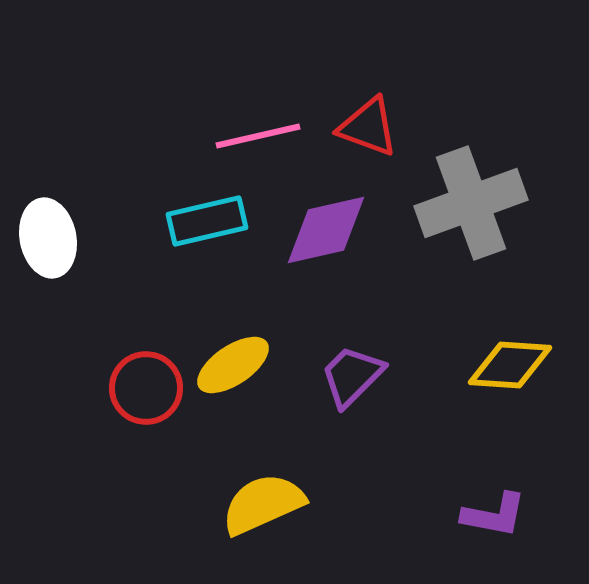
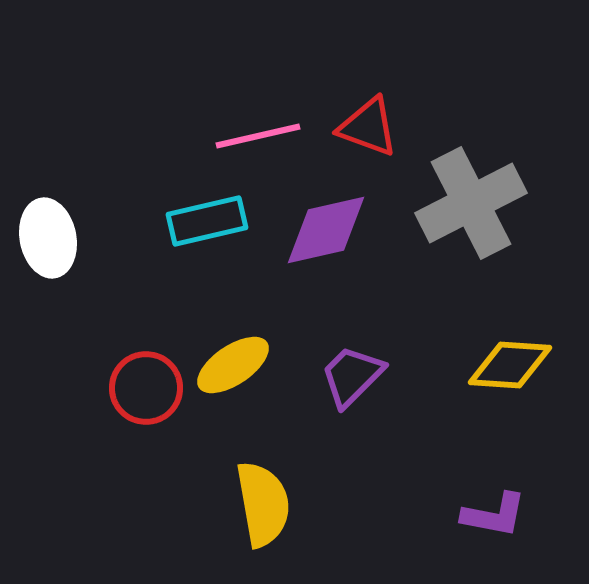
gray cross: rotated 7 degrees counterclockwise
yellow semicircle: rotated 104 degrees clockwise
